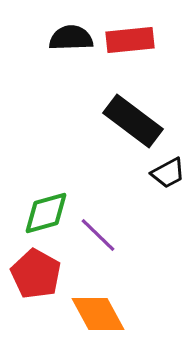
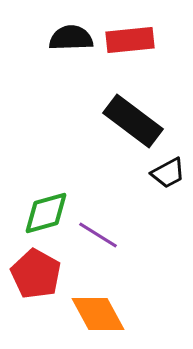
purple line: rotated 12 degrees counterclockwise
